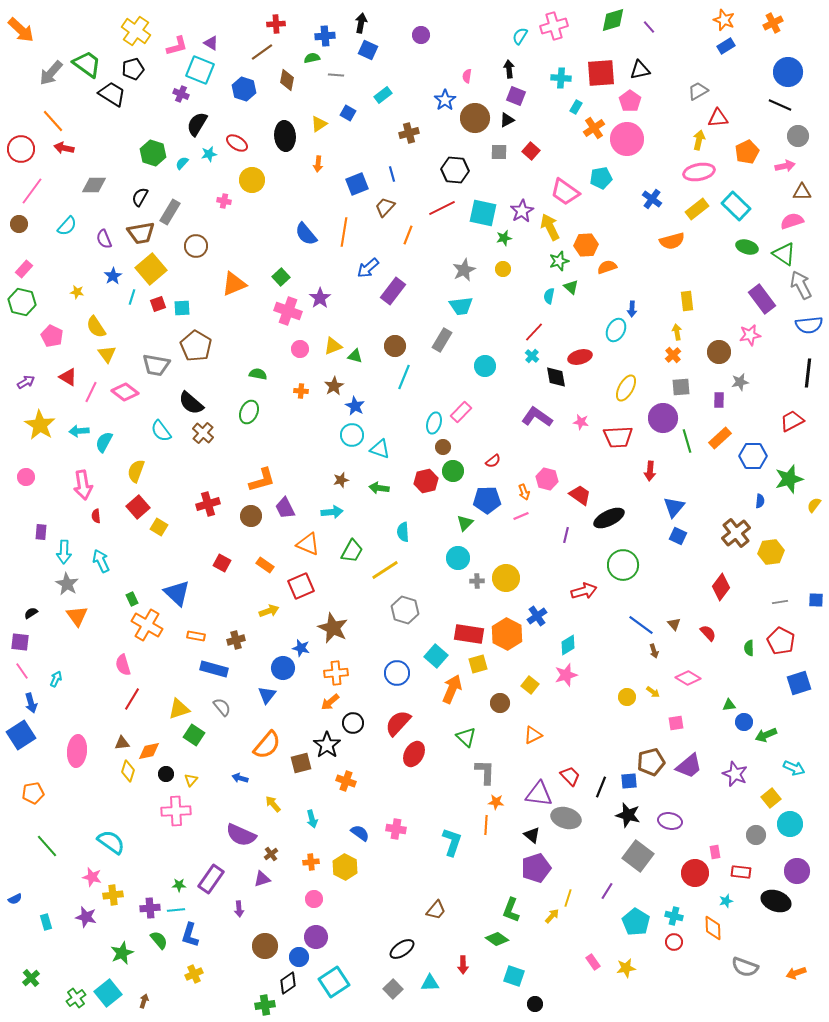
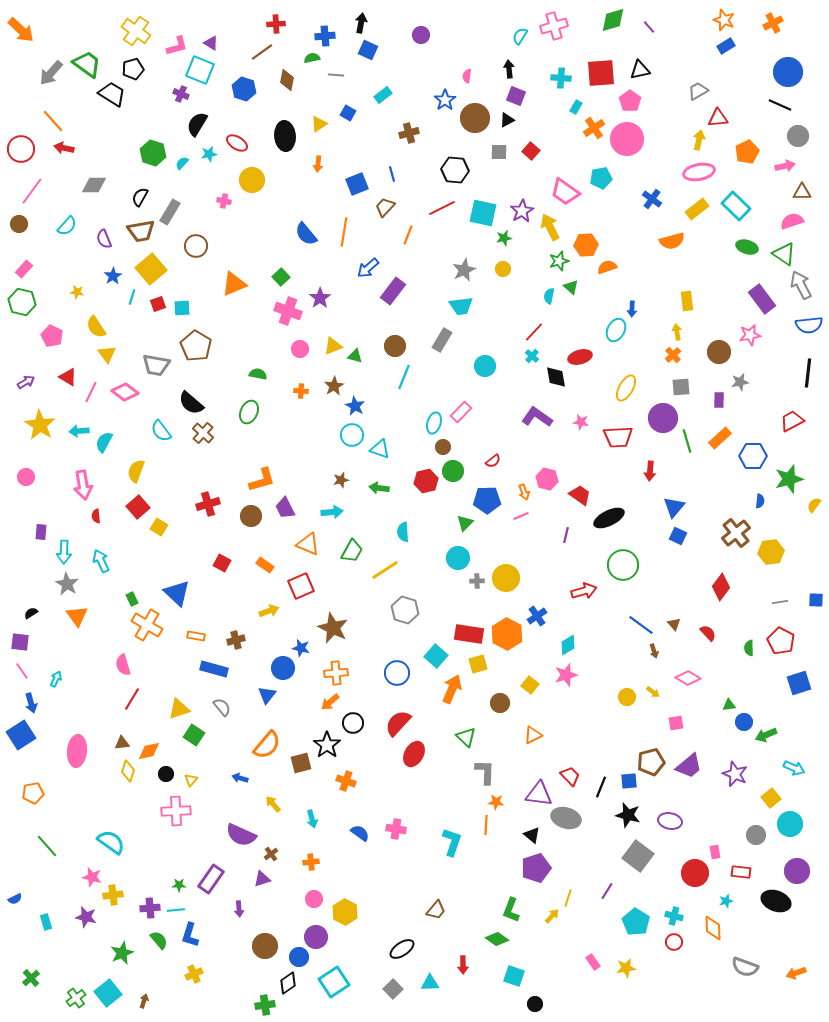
brown trapezoid at (141, 233): moved 2 px up
yellow hexagon at (345, 867): moved 45 px down
